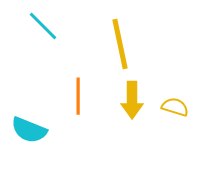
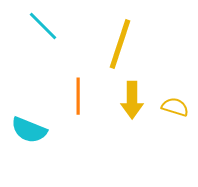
yellow line: rotated 30 degrees clockwise
